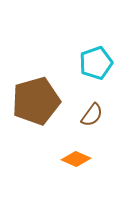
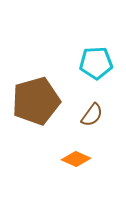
cyan pentagon: rotated 16 degrees clockwise
